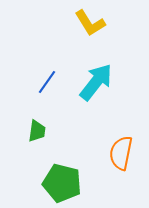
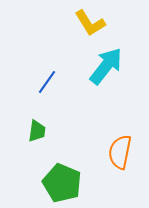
cyan arrow: moved 10 px right, 16 px up
orange semicircle: moved 1 px left, 1 px up
green pentagon: rotated 9 degrees clockwise
